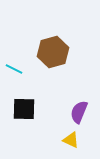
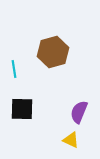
cyan line: rotated 54 degrees clockwise
black square: moved 2 px left
